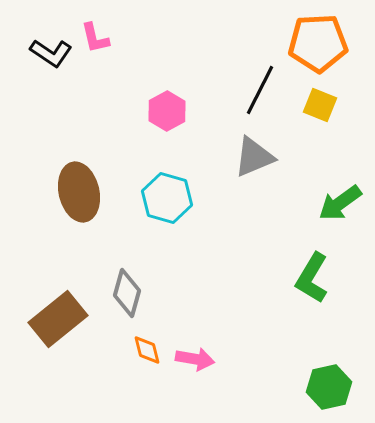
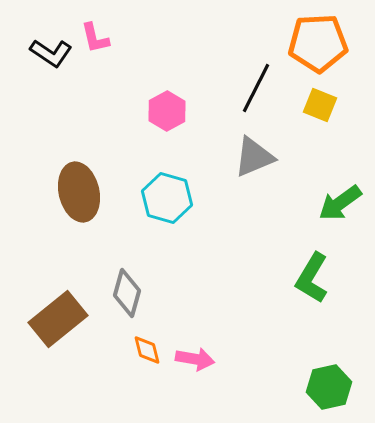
black line: moved 4 px left, 2 px up
